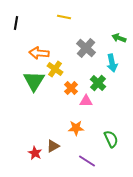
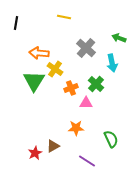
green cross: moved 2 px left, 1 px down
orange cross: rotated 24 degrees clockwise
pink triangle: moved 2 px down
red star: rotated 16 degrees clockwise
